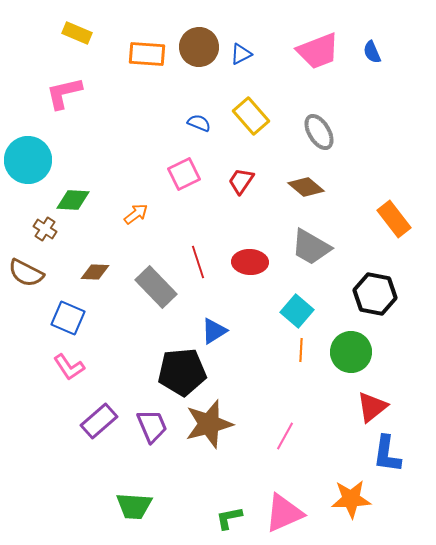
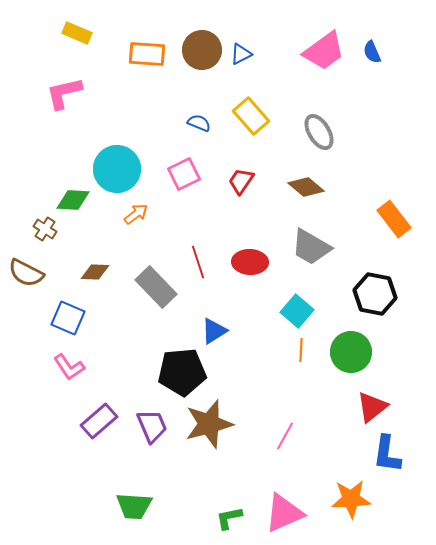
brown circle at (199, 47): moved 3 px right, 3 px down
pink trapezoid at (318, 51): moved 6 px right; rotated 15 degrees counterclockwise
cyan circle at (28, 160): moved 89 px right, 9 px down
